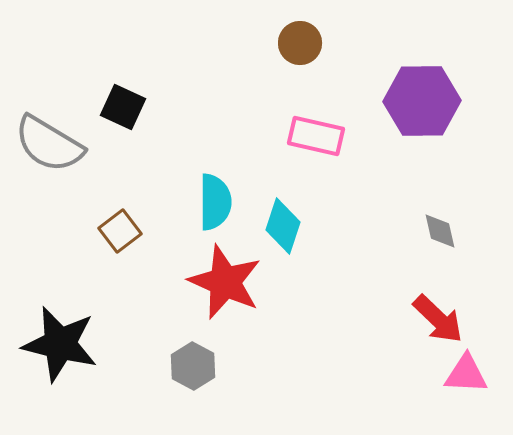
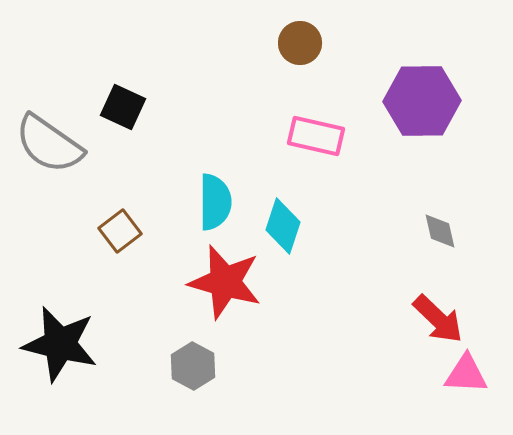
gray semicircle: rotated 4 degrees clockwise
red star: rotated 8 degrees counterclockwise
